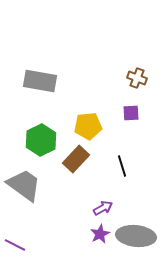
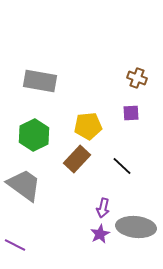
green hexagon: moved 7 px left, 5 px up
brown rectangle: moved 1 px right
black line: rotated 30 degrees counterclockwise
purple arrow: rotated 132 degrees clockwise
gray ellipse: moved 9 px up
